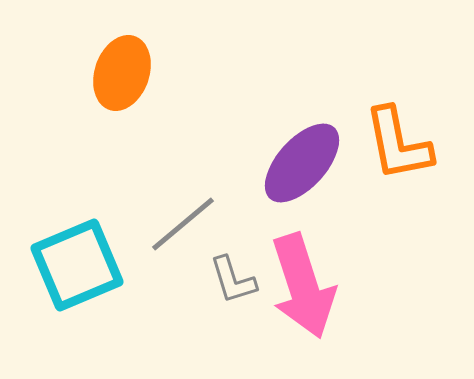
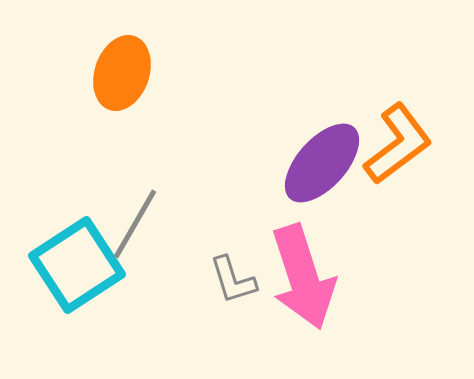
orange L-shape: rotated 116 degrees counterclockwise
purple ellipse: moved 20 px right
gray line: moved 48 px left; rotated 20 degrees counterclockwise
cyan square: rotated 10 degrees counterclockwise
pink arrow: moved 9 px up
